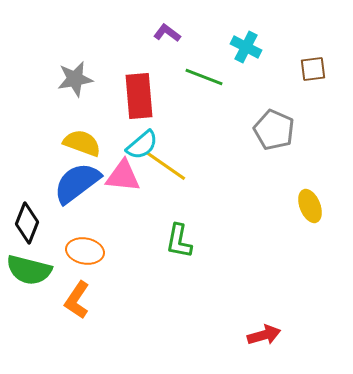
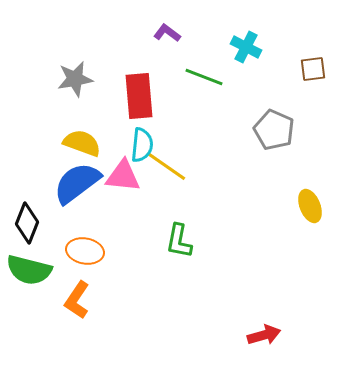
cyan semicircle: rotated 44 degrees counterclockwise
